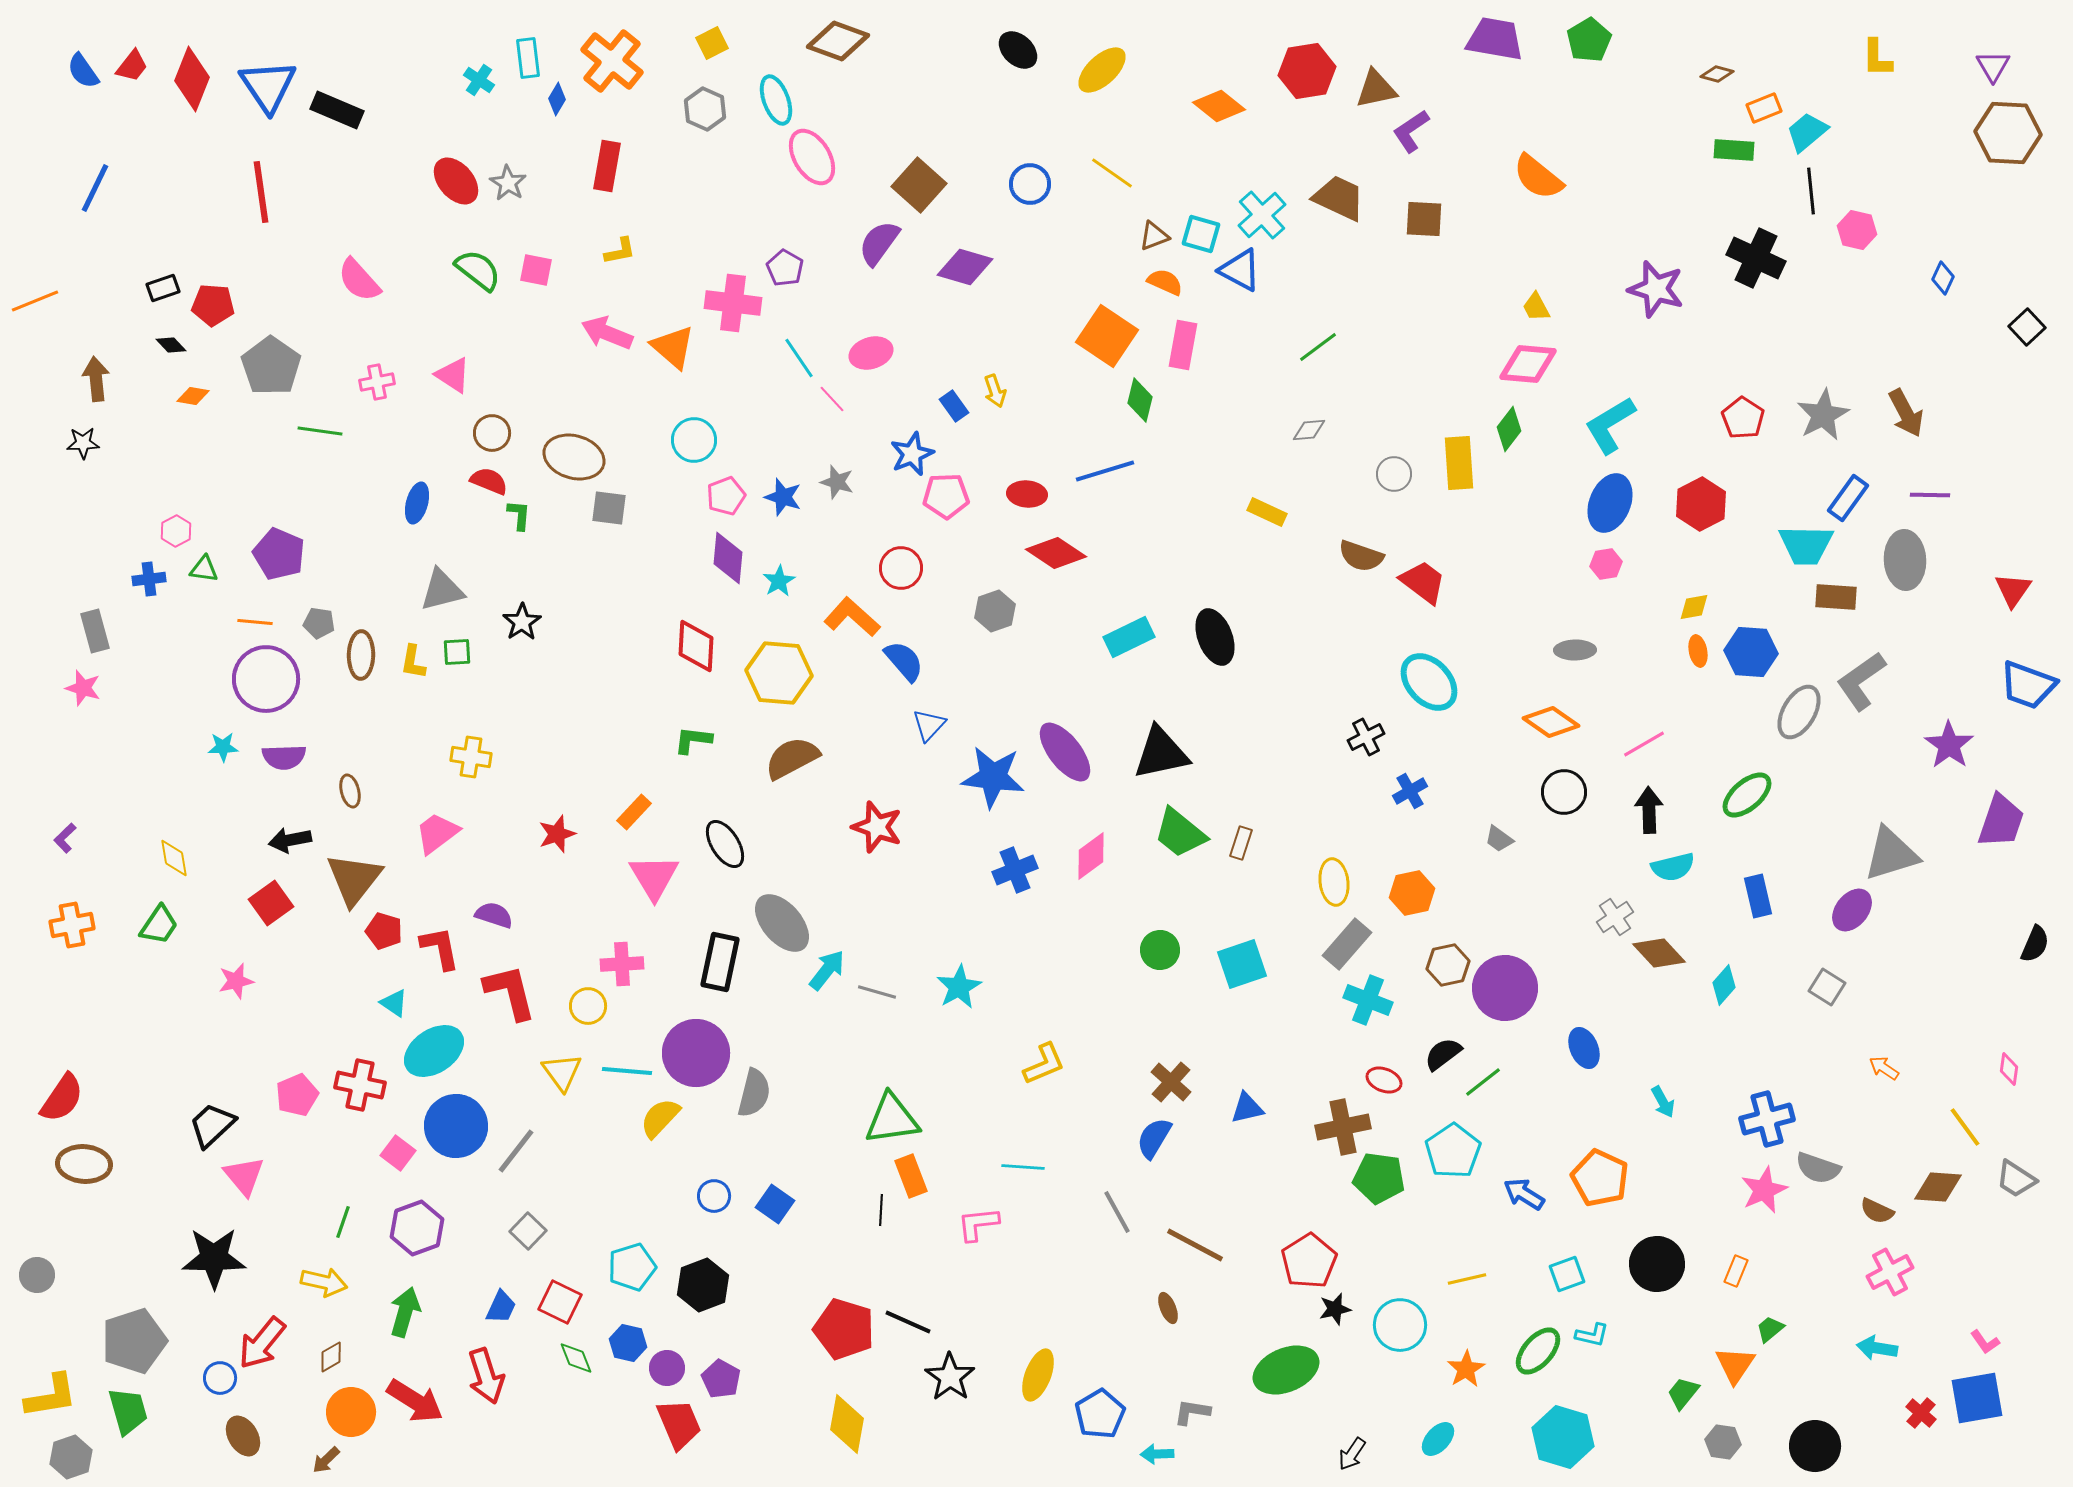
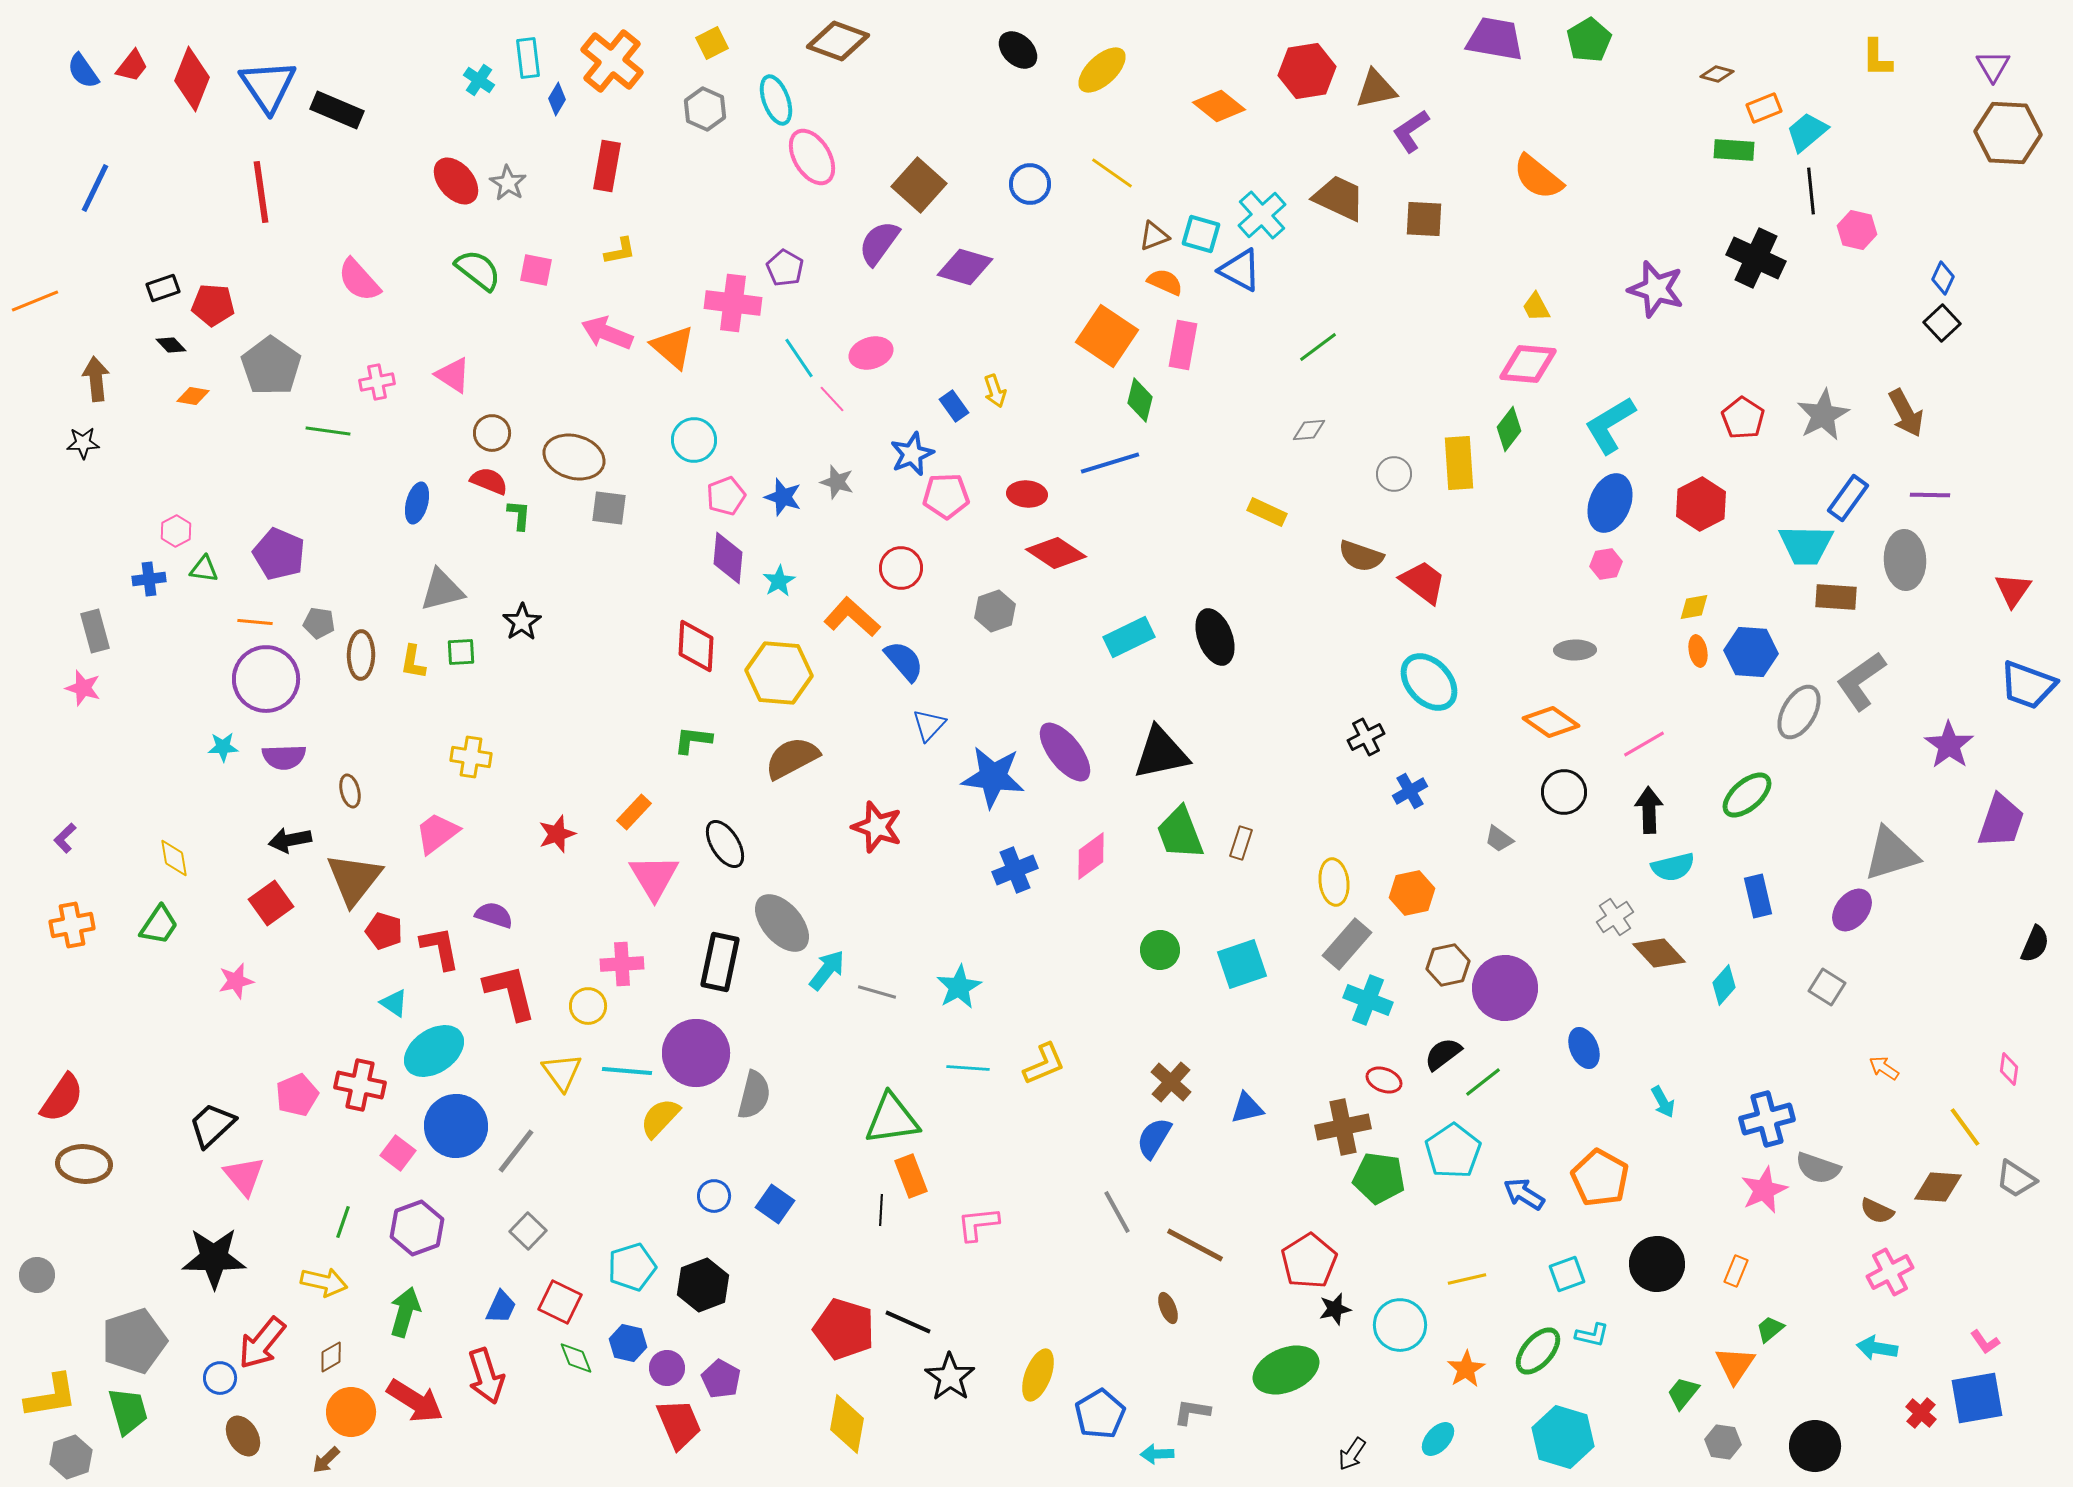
black square at (2027, 327): moved 85 px left, 4 px up
green line at (320, 431): moved 8 px right
blue line at (1105, 471): moved 5 px right, 8 px up
green square at (457, 652): moved 4 px right
green trapezoid at (1180, 833): rotated 30 degrees clockwise
gray semicircle at (754, 1093): moved 2 px down
cyan line at (1023, 1167): moved 55 px left, 99 px up
orange pentagon at (1600, 1178): rotated 4 degrees clockwise
